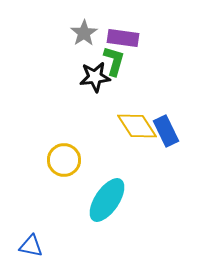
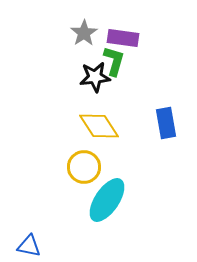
yellow diamond: moved 38 px left
blue rectangle: moved 8 px up; rotated 16 degrees clockwise
yellow circle: moved 20 px right, 7 px down
blue triangle: moved 2 px left
